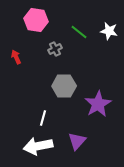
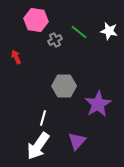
gray cross: moved 9 px up
white arrow: rotated 44 degrees counterclockwise
